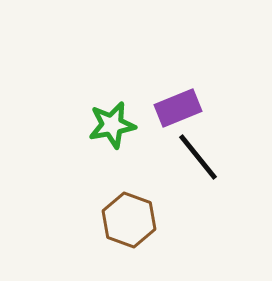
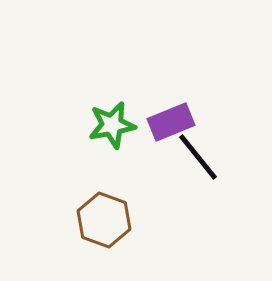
purple rectangle: moved 7 px left, 14 px down
brown hexagon: moved 25 px left
